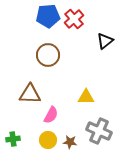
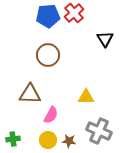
red cross: moved 6 px up
black triangle: moved 2 px up; rotated 24 degrees counterclockwise
brown star: moved 1 px left, 1 px up
